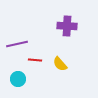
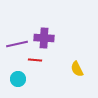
purple cross: moved 23 px left, 12 px down
yellow semicircle: moved 17 px right, 5 px down; rotated 14 degrees clockwise
